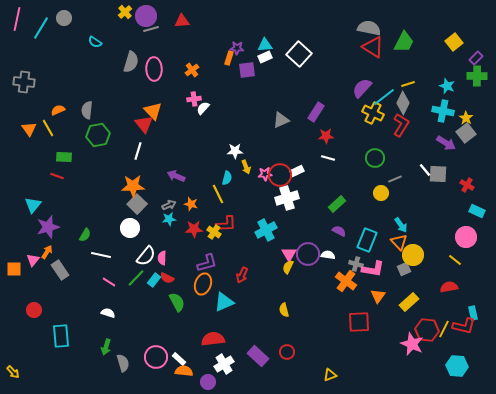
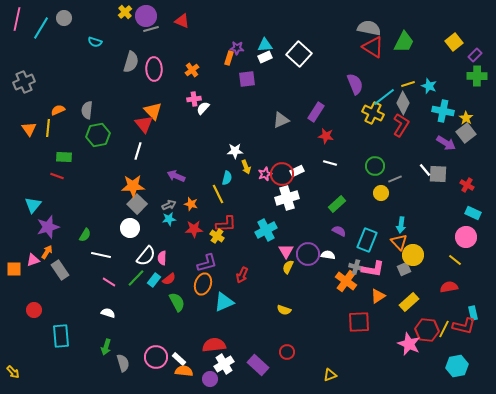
red triangle at (182, 21): rotated 28 degrees clockwise
cyan semicircle at (95, 42): rotated 16 degrees counterclockwise
purple rectangle at (476, 58): moved 1 px left, 3 px up
purple square at (247, 70): moved 9 px down
gray cross at (24, 82): rotated 30 degrees counterclockwise
cyan star at (447, 86): moved 18 px left
purple semicircle at (362, 88): moved 7 px left, 4 px up; rotated 115 degrees clockwise
yellow line at (48, 128): rotated 36 degrees clockwise
red star at (326, 136): rotated 14 degrees clockwise
white line at (328, 158): moved 2 px right, 5 px down
green circle at (375, 158): moved 8 px down
pink star at (265, 174): rotated 16 degrees counterclockwise
red circle at (280, 175): moved 2 px right, 1 px up
cyan rectangle at (477, 211): moved 4 px left, 2 px down
cyan arrow at (401, 225): rotated 42 degrees clockwise
yellow cross at (214, 232): moved 3 px right, 4 px down
pink triangle at (289, 254): moved 3 px left, 3 px up
pink triangle at (33, 260): rotated 32 degrees clockwise
gray cross at (356, 264): moved 3 px down
red semicircle at (167, 278): moved 2 px right, 1 px down; rotated 64 degrees counterclockwise
orange triangle at (378, 296): rotated 21 degrees clockwise
yellow semicircle at (284, 310): rotated 56 degrees counterclockwise
red semicircle at (213, 339): moved 1 px right, 6 px down
pink star at (412, 344): moved 3 px left
purple rectangle at (258, 356): moved 9 px down
cyan hexagon at (457, 366): rotated 15 degrees counterclockwise
purple circle at (208, 382): moved 2 px right, 3 px up
